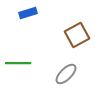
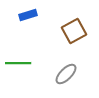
blue rectangle: moved 2 px down
brown square: moved 3 px left, 4 px up
